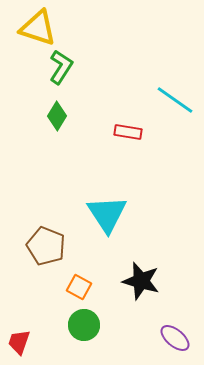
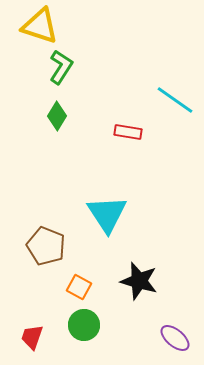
yellow triangle: moved 2 px right, 2 px up
black star: moved 2 px left
red trapezoid: moved 13 px right, 5 px up
